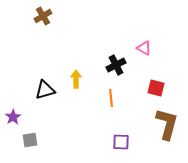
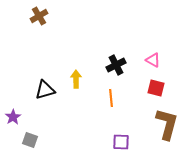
brown cross: moved 4 px left
pink triangle: moved 9 px right, 12 px down
gray square: rotated 28 degrees clockwise
